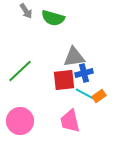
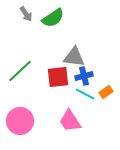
gray arrow: moved 3 px down
green semicircle: rotated 50 degrees counterclockwise
gray triangle: rotated 15 degrees clockwise
blue cross: moved 3 px down
red square: moved 6 px left, 3 px up
orange rectangle: moved 7 px right, 4 px up
pink trapezoid: rotated 20 degrees counterclockwise
